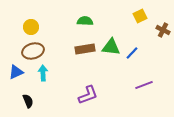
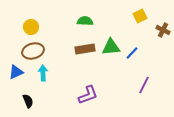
green triangle: rotated 12 degrees counterclockwise
purple line: rotated 42 degrees counterclockwise
